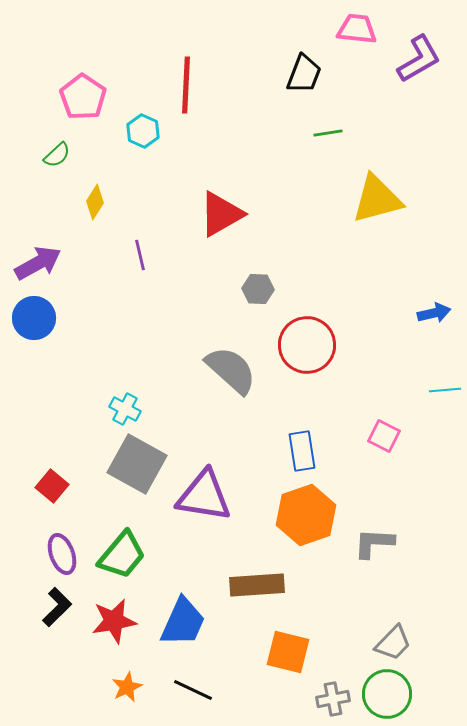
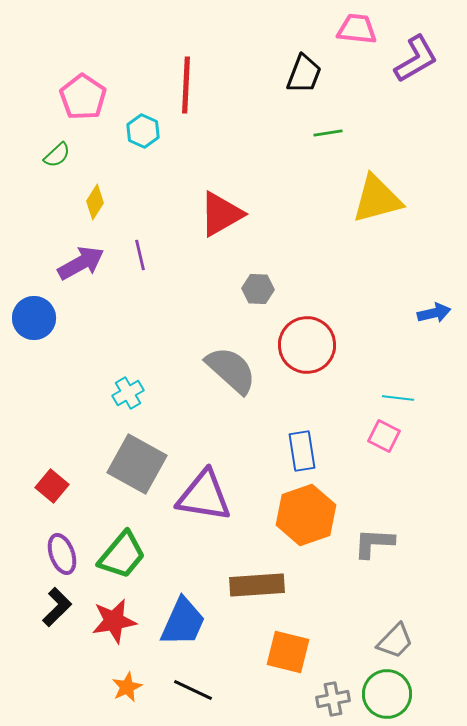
purple L-shape: moved 3 px left
purple arrow: moved 43 px right
cyan line: moved 47 px left, 8 px down; rotated 12 degrees clockwise
cyan cross: moved 3 px right, 16 px up; rotated 32 degrees clockwise
gray trapezoid: moved 2 px right, 2 px up
